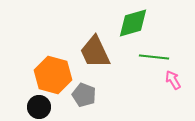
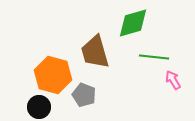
brown trapezoid: rotated 9 degrees clockwise
